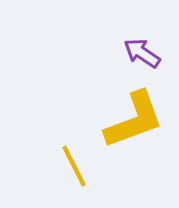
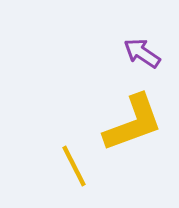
yellow L-shape: moved 1 px left, 3 px down
